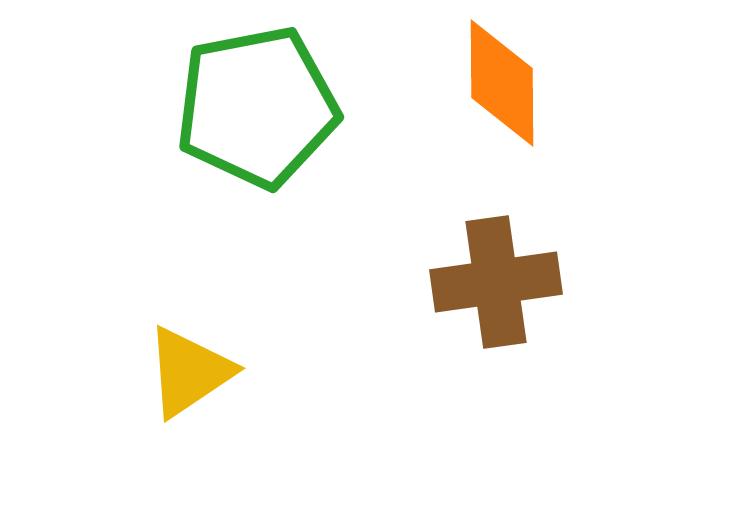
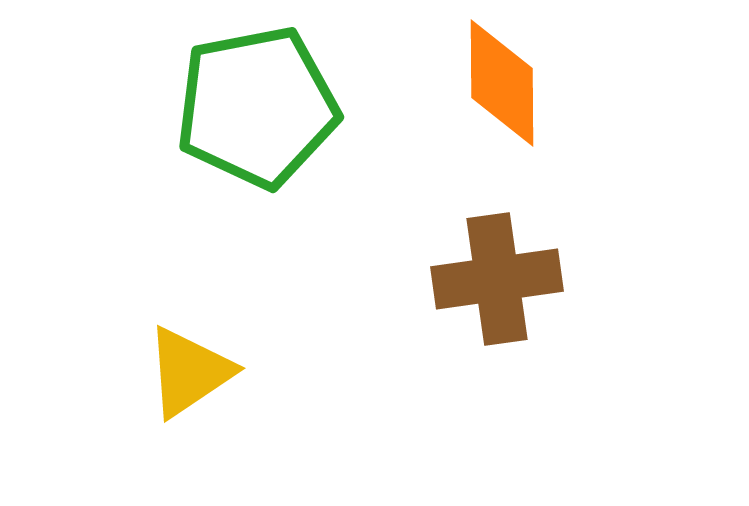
brown cross: moved 1 px right, 3 px up
